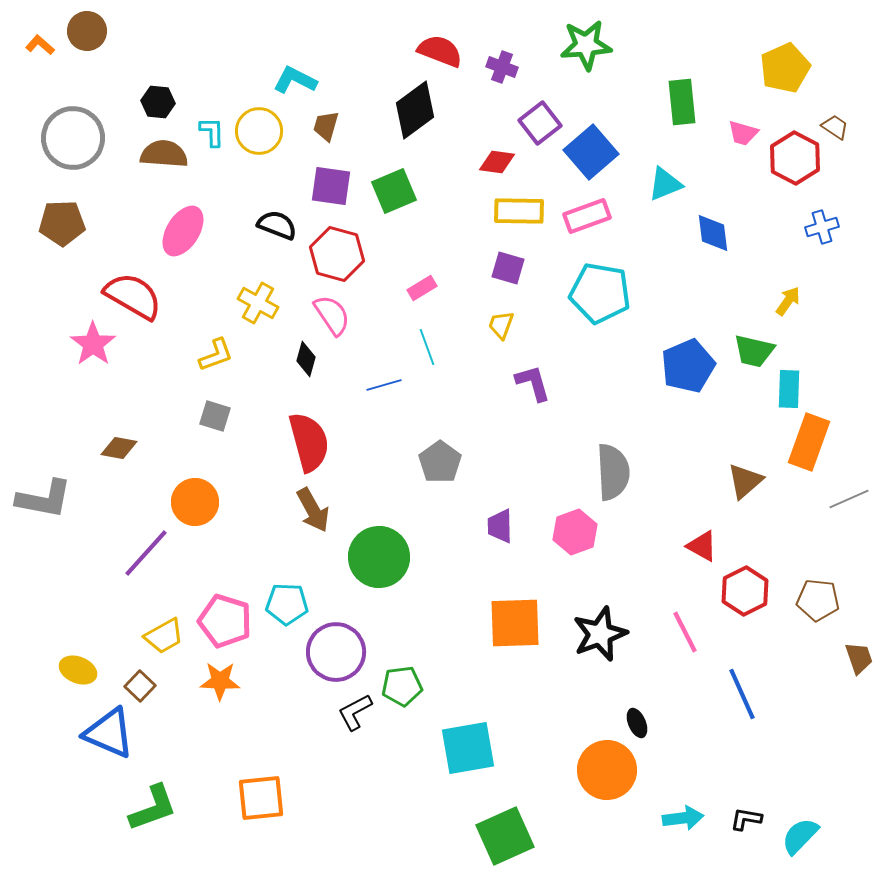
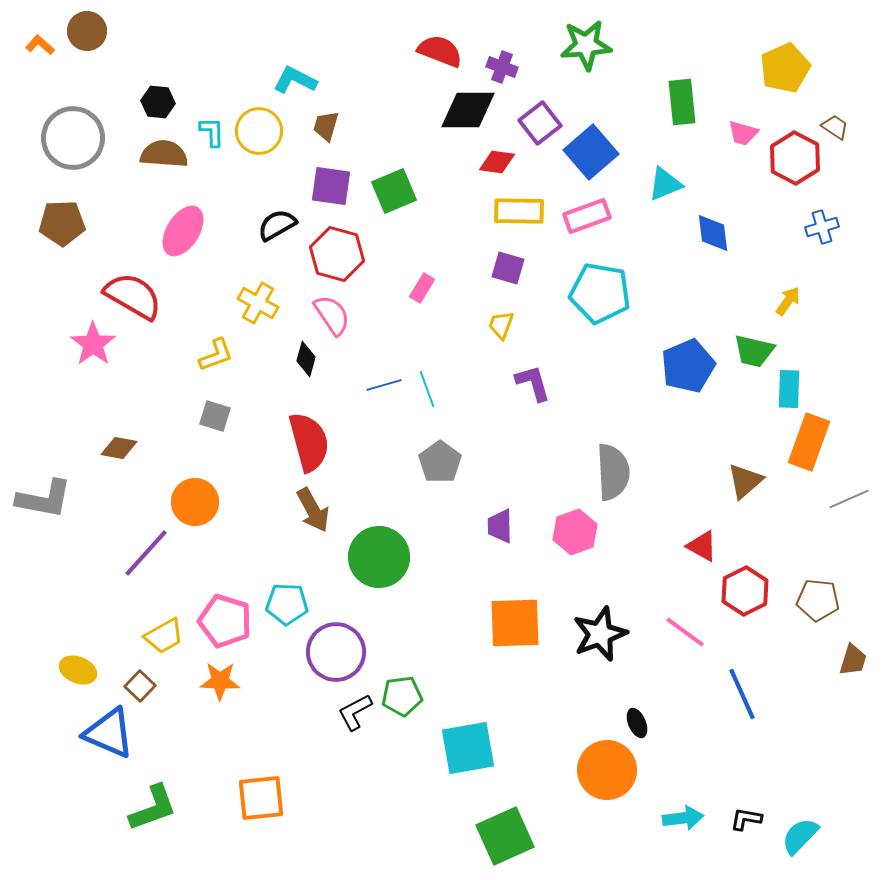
black diamond at (415, 110): moved 53 px right; rotated 36 degrees clockwise
black semicircle at (277, 225): rotated 51 degrees counterclockwise
pink rectangle at (422, 288): rotated 28 degrees counterclockwise
cyan line at (427, 347): moved 42 px down
pink line at (685, 632): rotated 27 degrees counterclockwise
brown trapezoid at (859, 658): moved 6 px left, 2 px down; rotated 36 degrees clockwise
green pentagon at (402, 686): moved 10 px down
